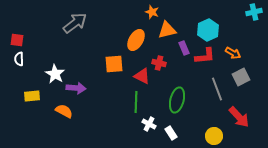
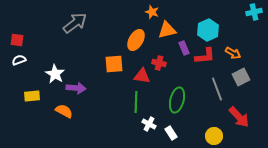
white semicircle: moved 1 px down; rotated 72 degrees clockwise
red triangle: rotated 18 degrees counterclockwise
